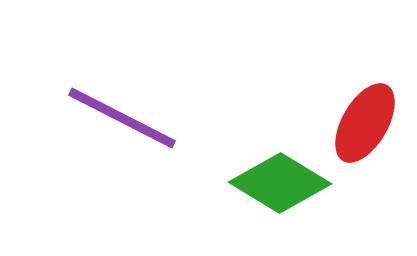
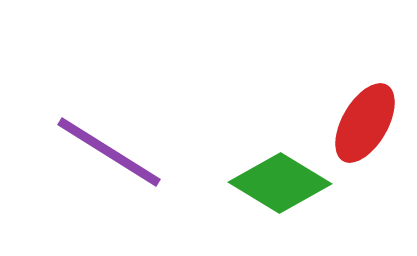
purple line: moved 13 px left, 34 px down; rotated 5 degrees clockwise
